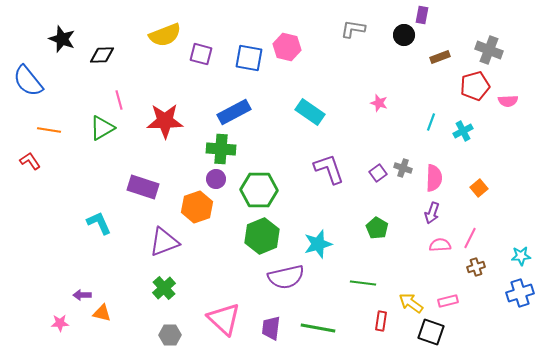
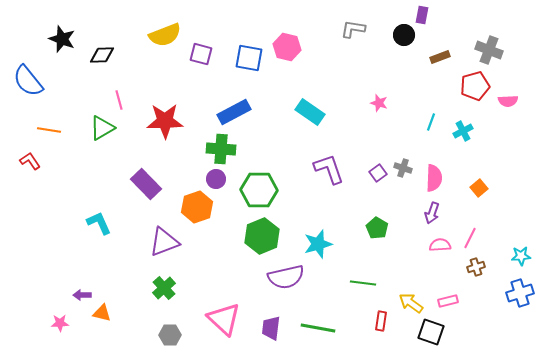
purple rectangle at (143, 187): moved 3 px right, 3 px up; rotated 28 degrees clockwise
